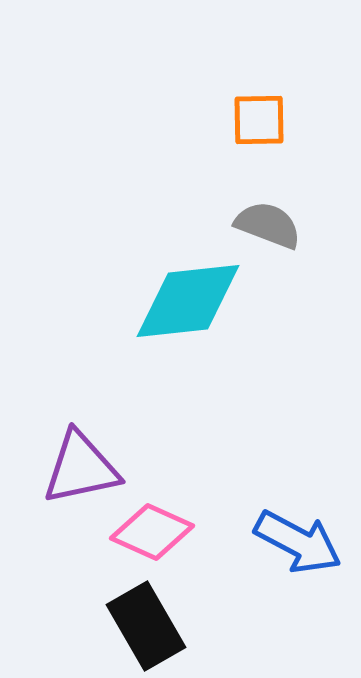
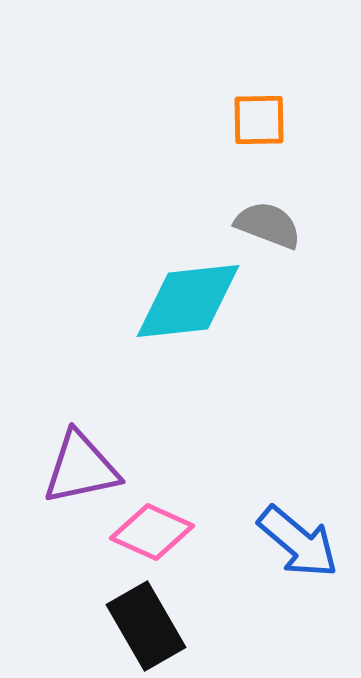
blue arrow: rotated 12 degrees clockwise
